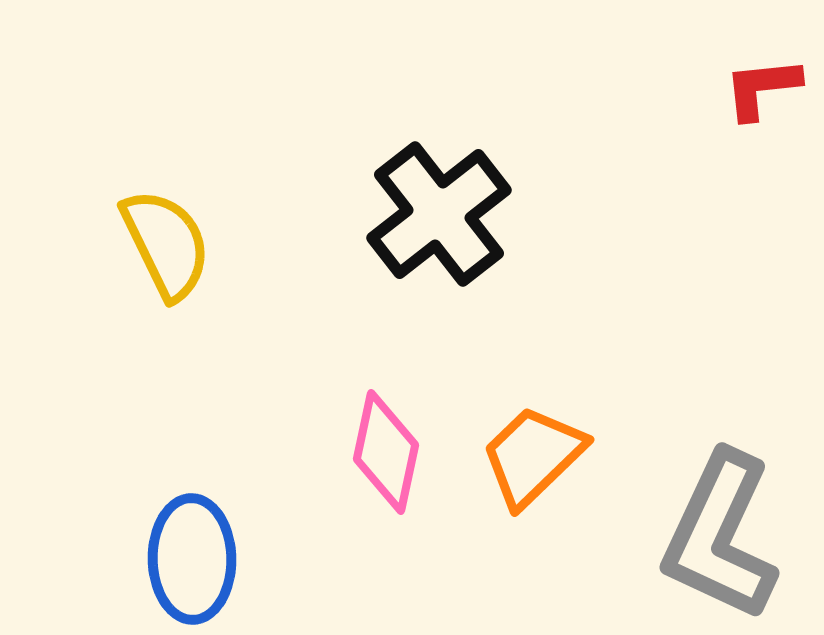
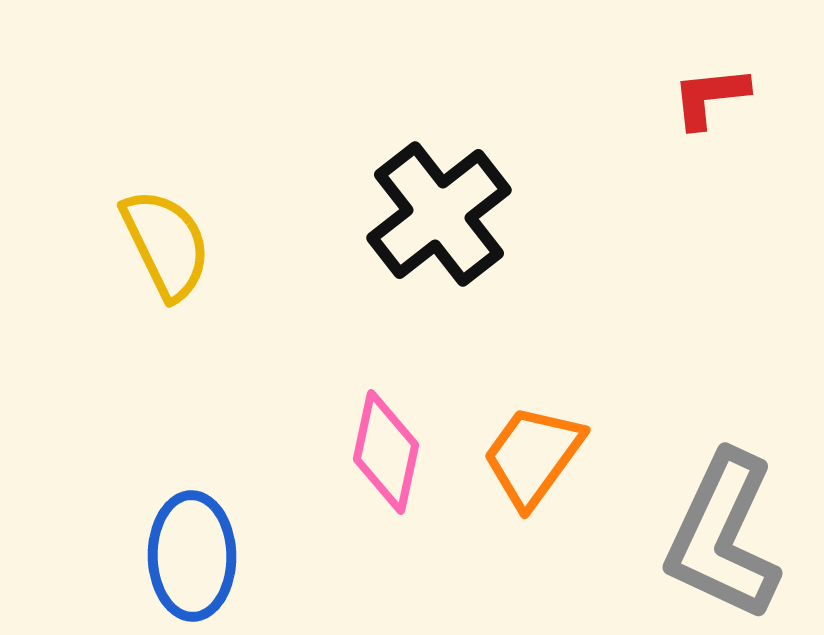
red L-shape: moved 52 px left, 9 px down
orange trapezoid: rotated 10 degrees counterclockwise
gray L-shape: moved 3 px right
blue ellipse: moved 3 px up
